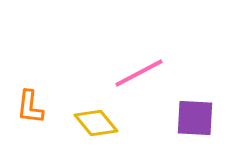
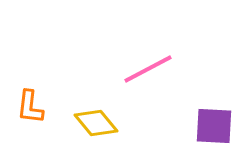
pink line: moved 9 px right, 4 px up
purple square: moved 19 px right, 8 px down
